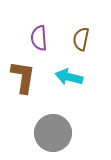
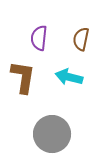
purple semicircle: rotated 10 degrees clockwise
gray circle: moved 1 px left, 1 px down
